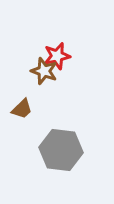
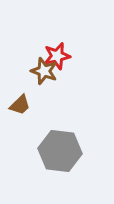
brown trapezoid: moved 2 px left, 4 px up
gray hexagon: moved 1 px left, 1 px down
